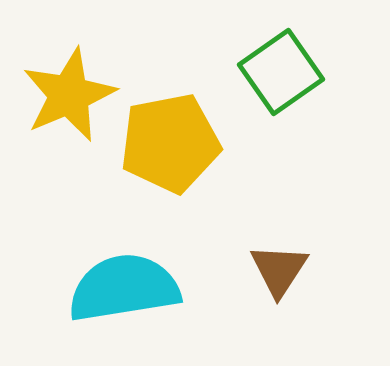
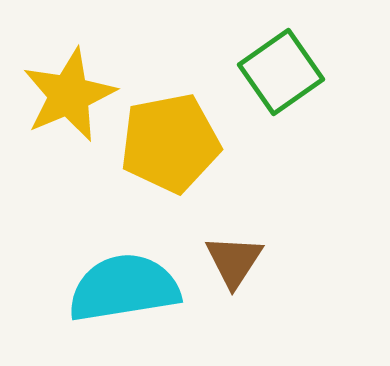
brown triangle: moved 45 px left, 9 px up
